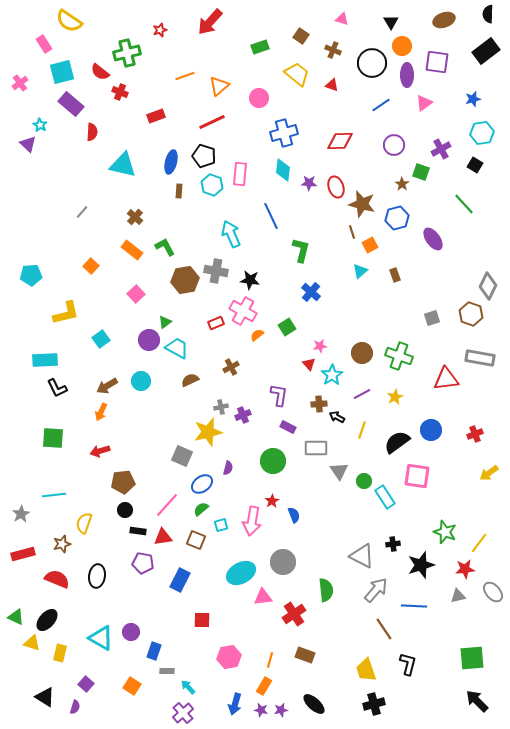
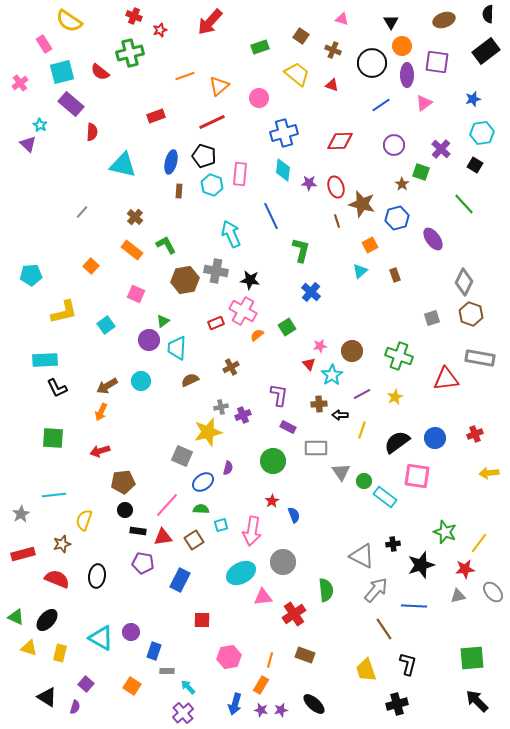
green cross at (127, 53): moved 3 px right
red cross at (120, 92): moved 14 px right, 76 px up
purple cross at (441, 149): rotated 18 degrees counterclockwise
brown line at (352, 232): moved 15 px left, 11 px up
green L-shape at (165, 247): moved 1 px right, 2 px up
gray diamond at (488, 286): moved 24 px left, 4 px up
pink square at (136, 294): rotated 24 degrees counterclockwise
yellow L-shape at (66, 313): moved 2 px left, 1 px up
green triangle at (165, 322): moved 2 px left, 1 px up
cyan square at (101, 339): moved 5 px right, 14 px up
cyan trapezoid at (177, 348): rotated 115 degrees counterclockwise
brown circle at (362, 353): moved 10 px left, 2 px up
black arrow at (337, 417): moved 3 px right, 2 px up; rotated 28 degrees counterclockwise
blue circle at (431, 430): moved 4 px right, 8 px down
gray triangle at (339, 471): moved 2 px right, 1 px down
yellow arrow at (489, 473): rotated 30 degrees clockwise
blue ellipse at (202, 484): moved 1 px right, 2 px up
cyan rectangle at (385, 497): rotated 20 degrees counterclockwise
green semicircle at (201, 509): rotated 42 degrees clockwise
pink arrow at (252, 521): moved 10 px down
yellow semicircle at (84, 523): moved 3 px up
brown square at (196, 540): moved 2 px left; rotated 36 degrees clockwise
yellow triangle at (32, 643): moved 3 px left, 5 px down
orange rectangle at (264, 686): moved 3 px left, 1 px up
black triangle at (45, 697): moved 2 px right
black cross at (374, 704): moved 23 px right
